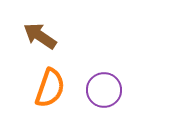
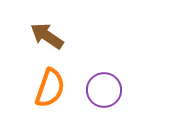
brown arrow: moved 7 px right
